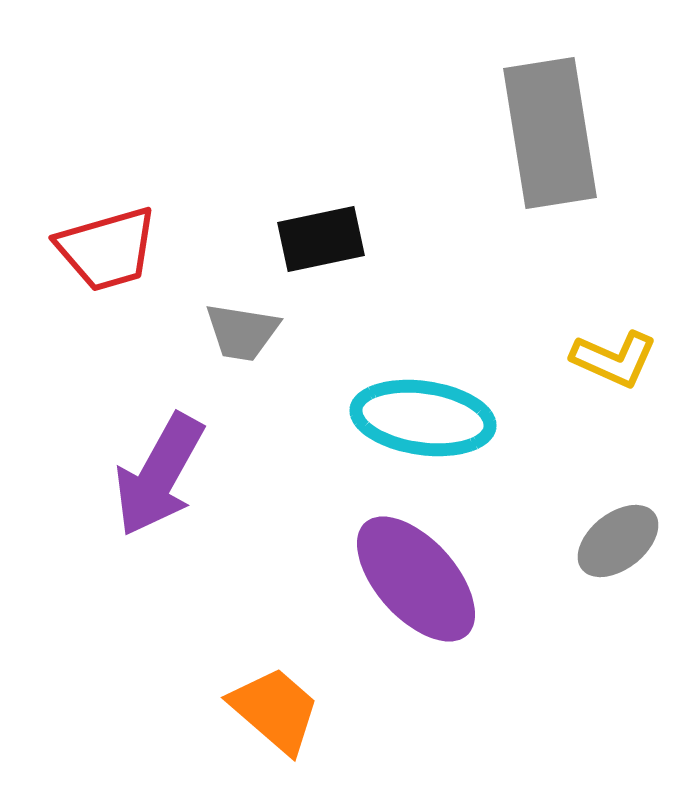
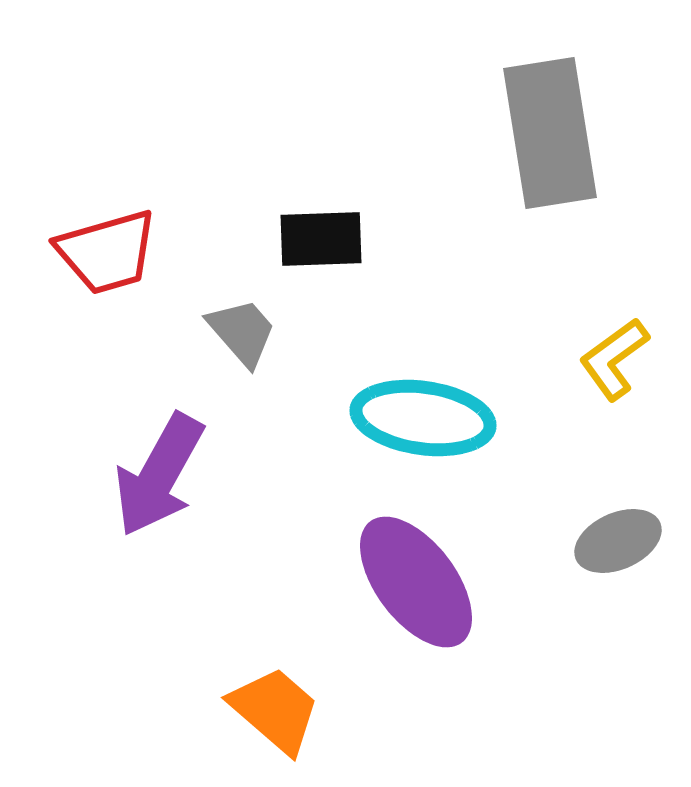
black rectangle: rotated 10 degrees clockwise
red trapezoid: moved 3 px down
gray trapezoid: rotated 140 degrees counterclockwise
yellow L-shape: rotated 120 degrees clockwise
gray ellipse: rotated 14 degrees clockwise
purple ellipse: moved 3 px down; rotated 5 degrees clockwise
